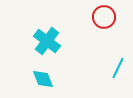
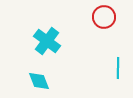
cyan line: rotated 25 degrees counterclockwise
cyan diamond: moved 4 px left, 2 px down
